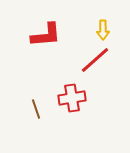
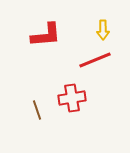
red line: rotated 20 degrees clockwise
brown line: moved 1 px right, 1 px down
